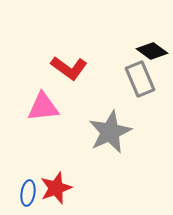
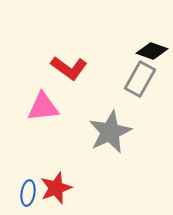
black diamond: rotated 16 degrees counterclockwise
gray rectangle: rotated 52 degrees clockwise
